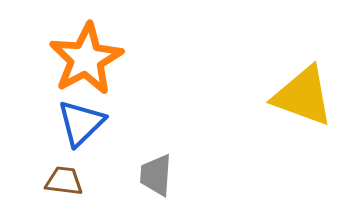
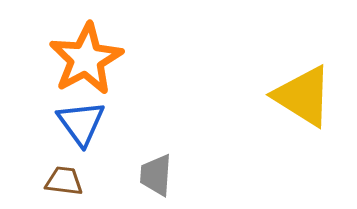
yellow triangle: rotated 12 degrees clockwise
blue triangle: rotated 22 degrees counterclockwise
